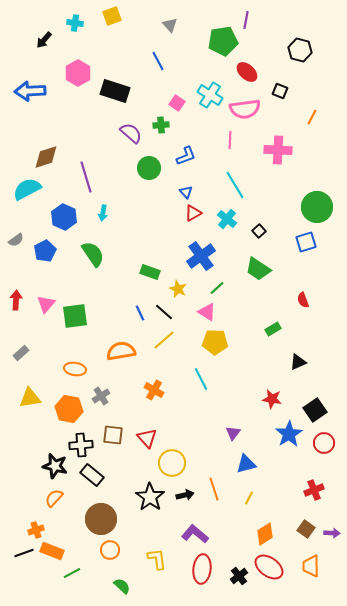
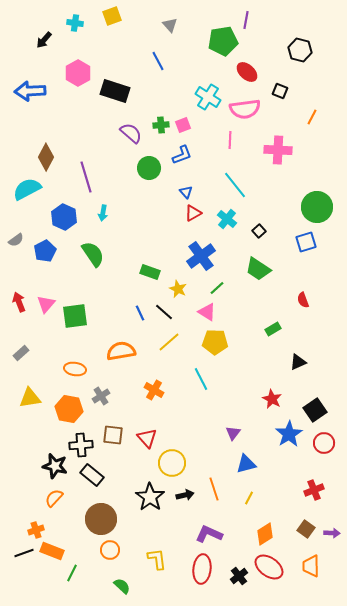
cyan cross at (210, 95): moved 2 px left, 2 px down
pink square at (177, 103): moved 6 px right, 22 px down; rotated 35 degrees clockwise
blue L-shape at (186, 156): moved 4 px left, 1 px up
brown diamond at (46, 157): rotated 44 degrees counterclockwise
cyan line at (235, 185): rotated 8 degrees counterclockwise
red arrow at (16, 300): moved 3 px right, 2 px down; rotated 24 degrees counterclockwise
yellow line at (164, 340): moved 5 px right, 2 px down
red star at (272, 399): rotated 18 degrees clockwise
purple L-shape at (195, 534): moved 14 px right; rotated 16 degrees counterclockwise
green line at (72, 573): rotated 36 degrees counterclockwise
